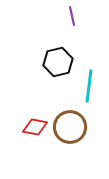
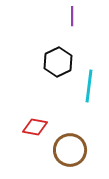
purple line: rotated 12 degrees clockwise
black hexagon: rotated 12 degrees counterclockwise
brown circle: moved 23 px down
